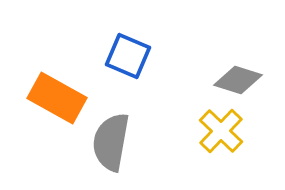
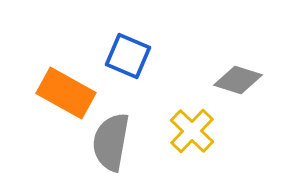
orange rectangle: moved 9 px right, 5 px up
yellow cross: moved 29 px left
